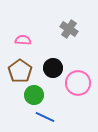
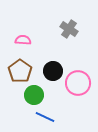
black circle: moved 3 px down
